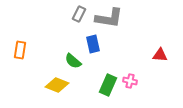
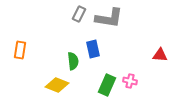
blue rectangle: moved 5 px down
green semicircle: rotated 138 degrees counterclockwise
green rectangle: moved 1 px left
